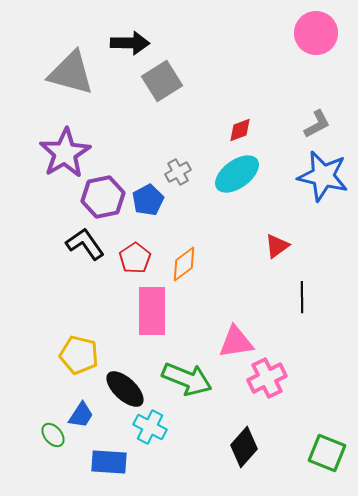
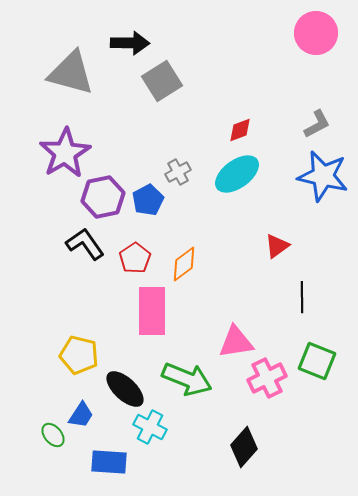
green square: moved 10 px left, 92 px up
